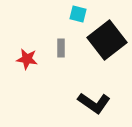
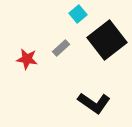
cyan square: rotated 36 degrees clockwise
gray rectangle: rotated 48 degrees clockwise
